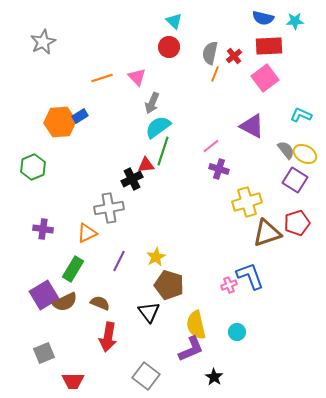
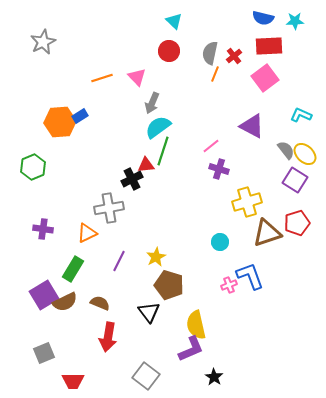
red circle at (169, 47): moved 4 px down
yellow ellipse at (305, 154): rotated 15 degrees clockwise
cyan circle at (237, 332): moved 17 px left, 90 px up
